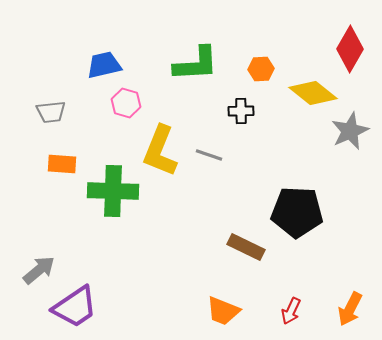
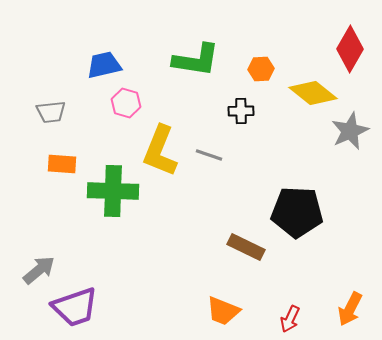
green L-shape: moved 4 px up; rotated 12 degrees clockwise
purple trapezoid: rotated 15 degrees clockwise
red arrow: moved 1 px left, 8 px down
